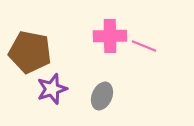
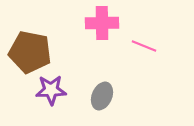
pink cross: moved 8 px left, 13 px up
purple star: moved 1 px left, 1 px down; rotated 16 degrees clockwise
